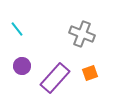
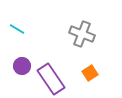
cyan line: rotated 21 degrees counterclockwise
orange square: rotated 14 degrees counterclockwise
purple rectangle: moved 4 px left, 1 px down; rotated 76 degrees counterclockwise
